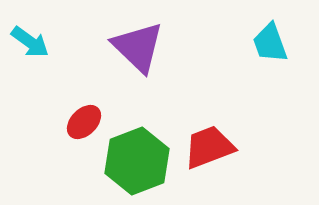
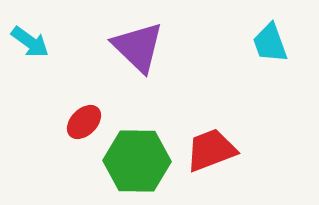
red trapezoid: moved 2 px right, 3 px down
green hexagon: rotated 22 degrees clockwise
